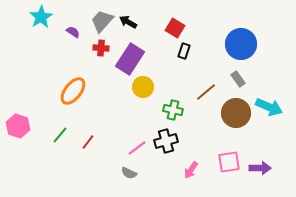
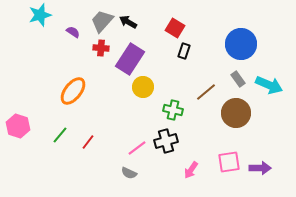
cyan star: moved 1 px left, 2 px up; rotated 15 degrees clockwise
cyan arrow: moved 22 px up
